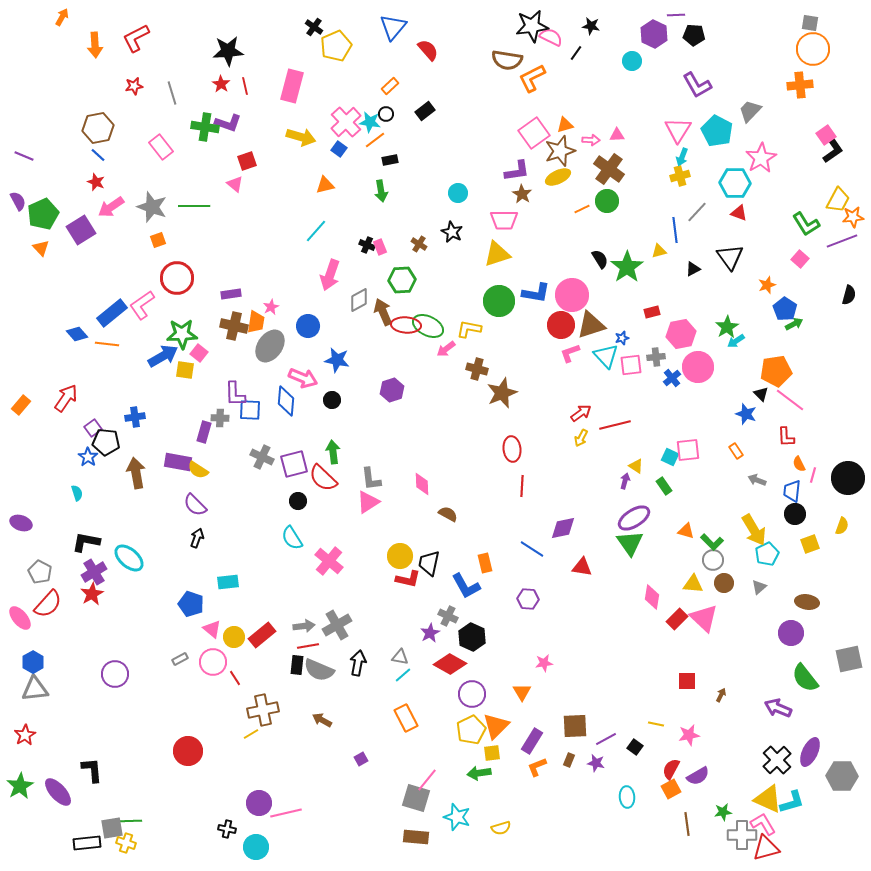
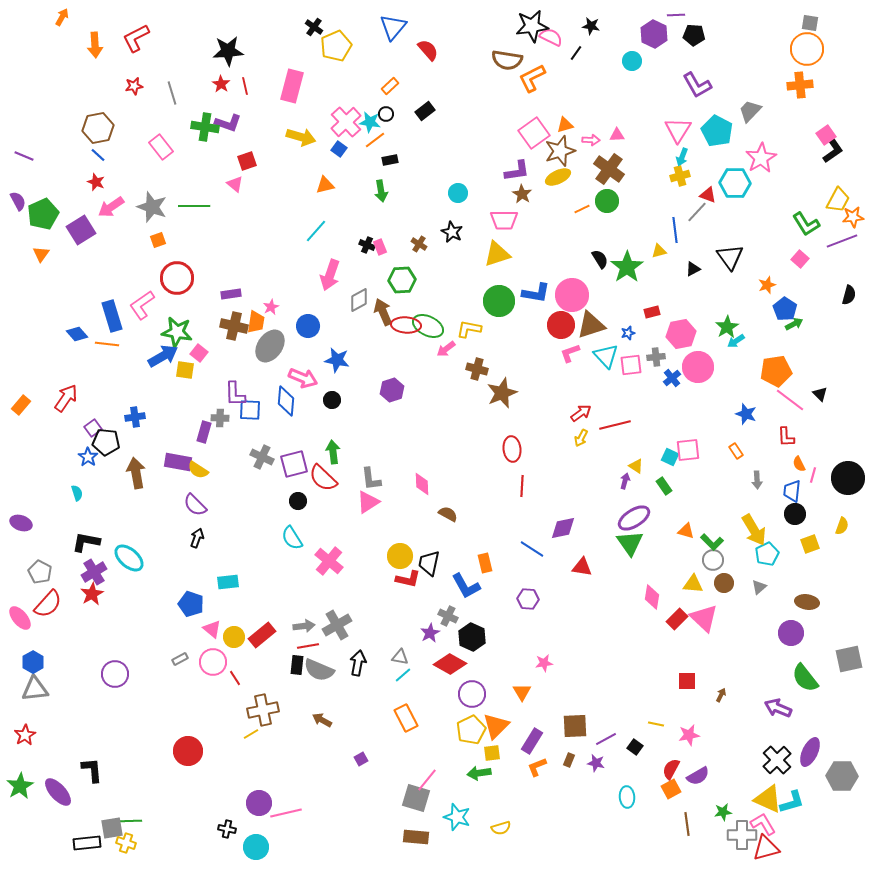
orange circle at (813, 49): moved 6 px left
red triangle at (739, 213): moved 31 px left, 18 px up
orange triangle at (41, 248): moved 6 px down; rotated 18 degrees clockwise
blue rectangle at (112, 313): moved 3 px down; rotated 68 degrees counterclockwise
green star at (182, 334): moved 5 px left, 2 px up; rotated 12 degrees clockwise
blue star at (622, 338): moved 6 px right, 5 px up
black triangle at (761, 394): moved 59 px right
gray arrow at (757, 480): rotated 114 degrees counterclockwise
